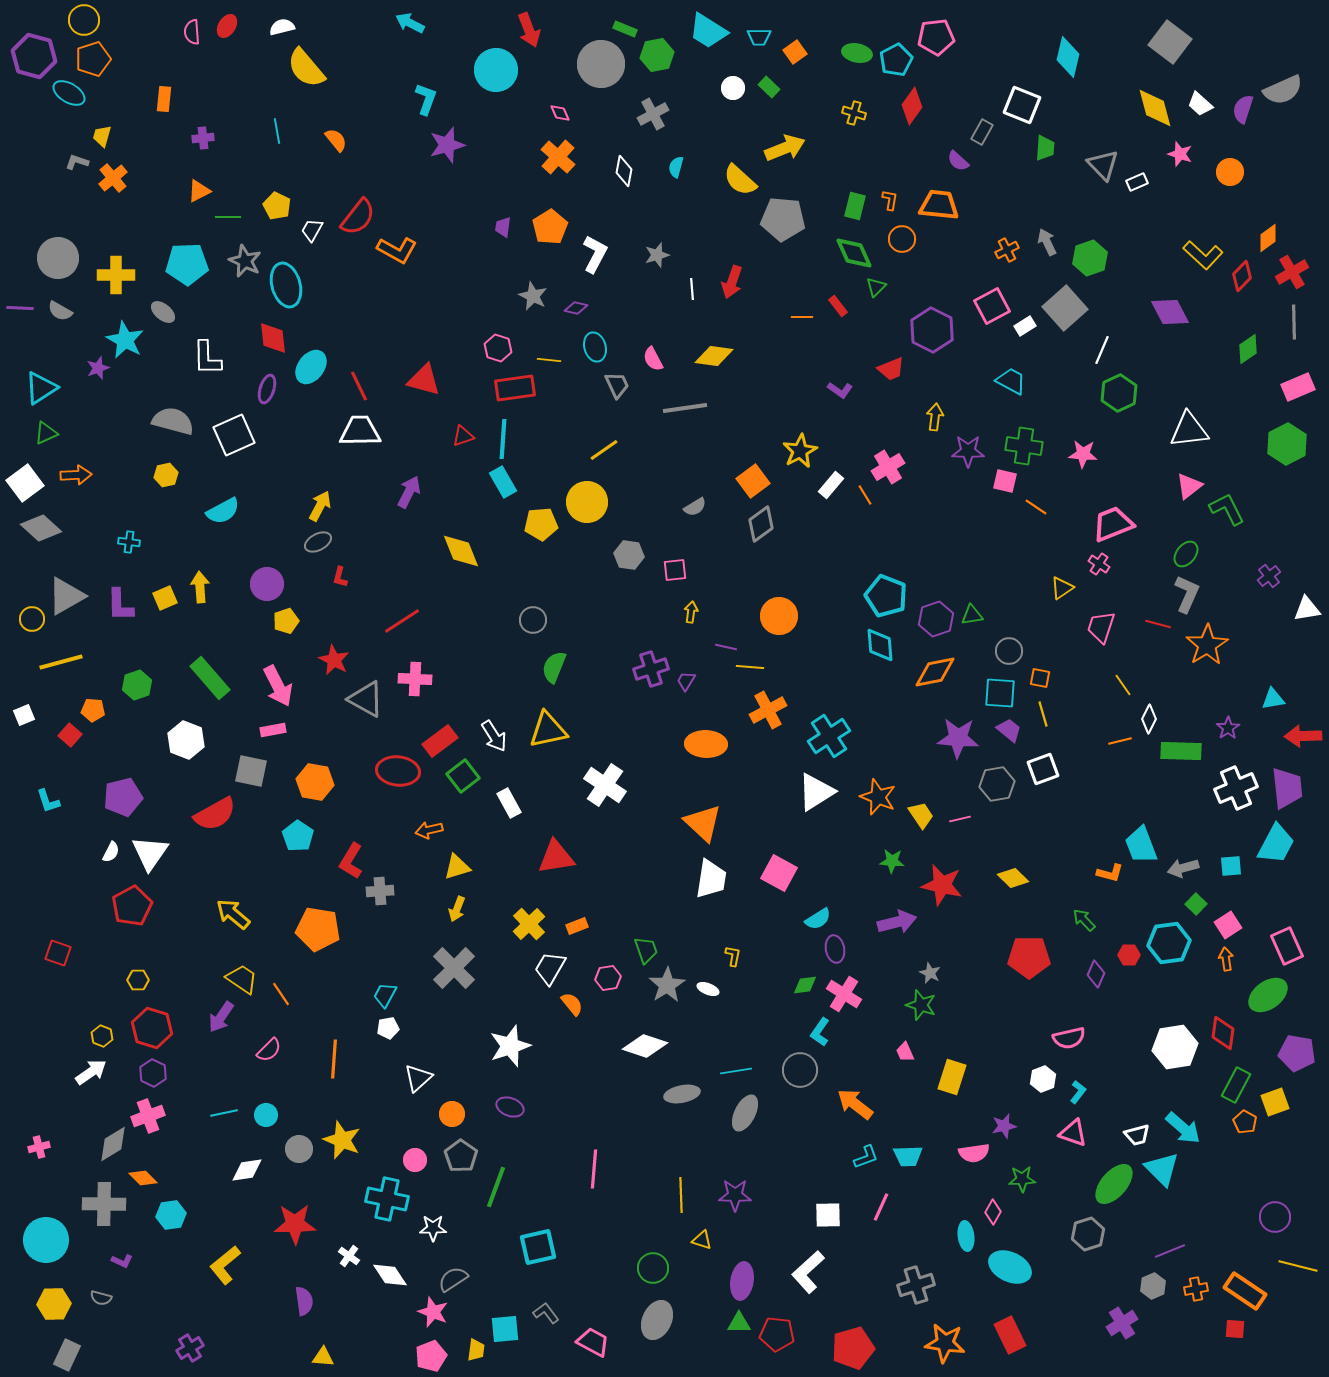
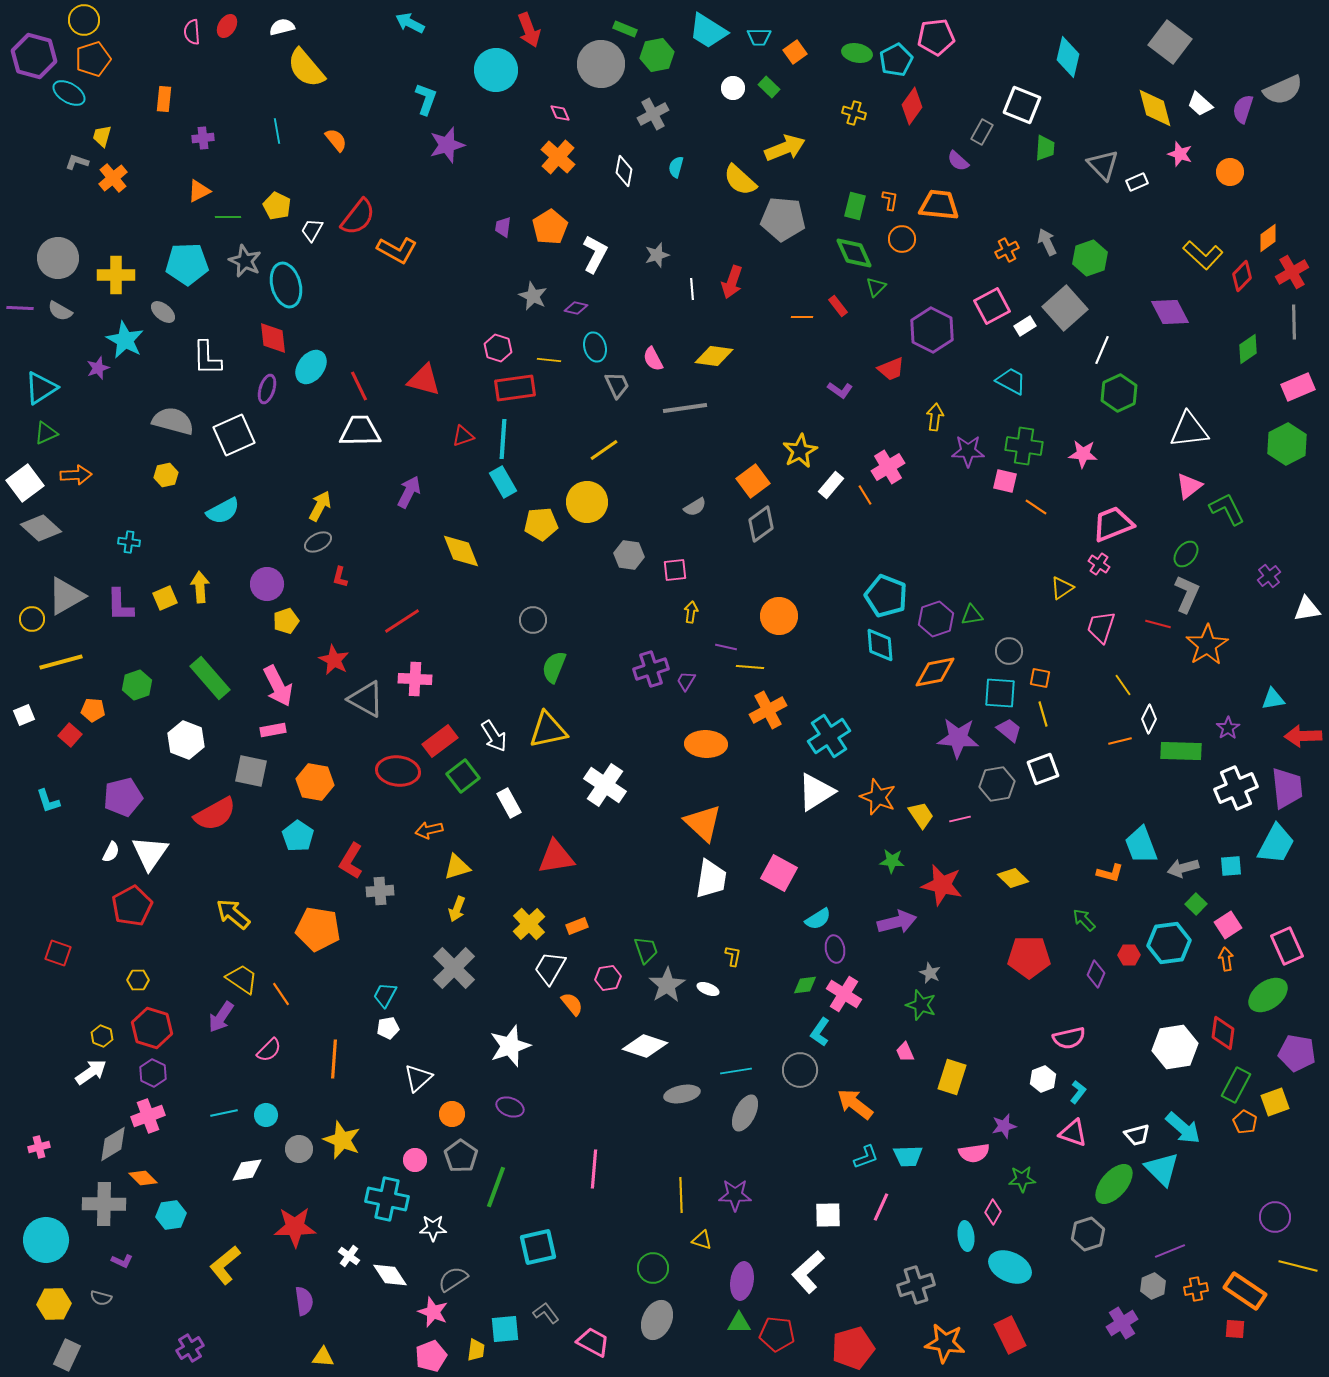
red star at (295, 1224): moved 3 px down
